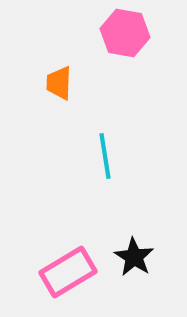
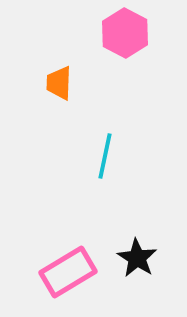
pink hexagon: rotated 18 degrees clockwise
cyan line: rotated 21 degrees clockwise
black star: moved 3 px right, 1 px down
